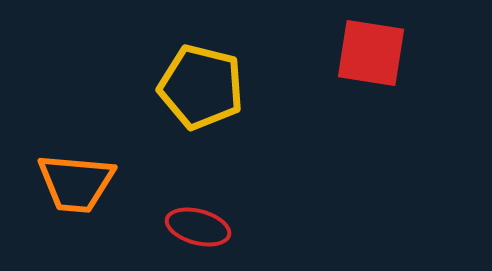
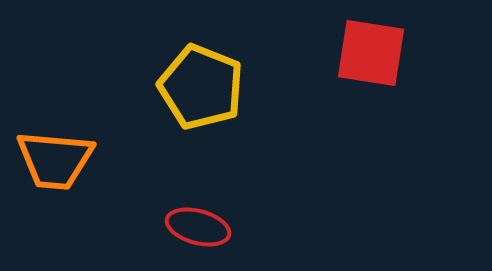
yellow pentagon: rotated 8 degrees clockwise
orange trapezoid: moved 21 px left, 23 px up
